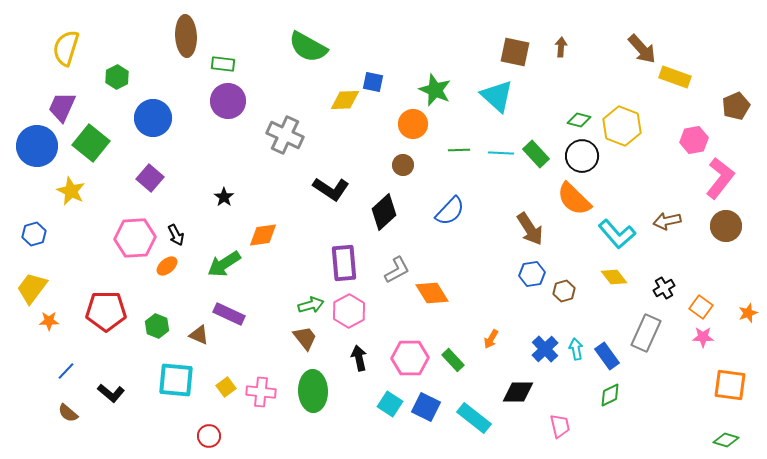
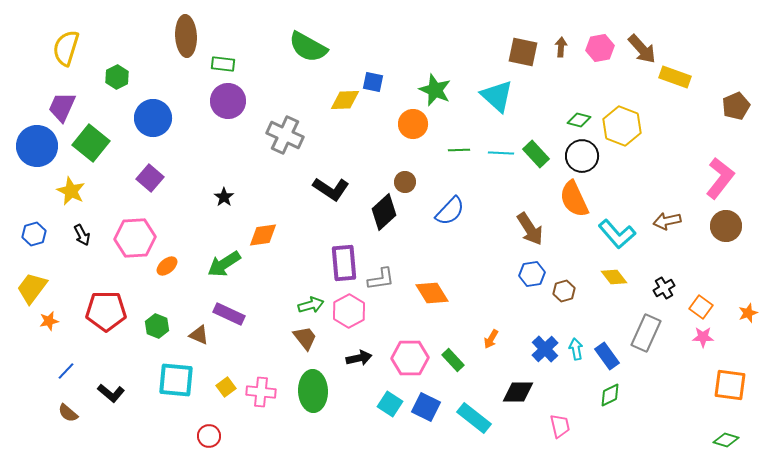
brown square at (515, 52): moved 8 px right
pink hexagon at (694, 140): moved 94 px left, 92 px up
brown circle at (403, 165): moved 2 px right, 17 px down
orange semicircle at (574, 199): rotated 21 degrees clockwise
black arrow at (176, 235): moved 94 px left
gray L-shape at (397, 270): moved 16 px left, 9 px down; rotated 20 degrees clockwise
orange star at (49, 321): rotated 12 degrees counterclockwise
black arrow at (359, 358): rotated 90 degrees clockwise
